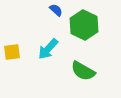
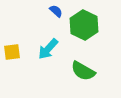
blue semicircle: moved 1 px down
